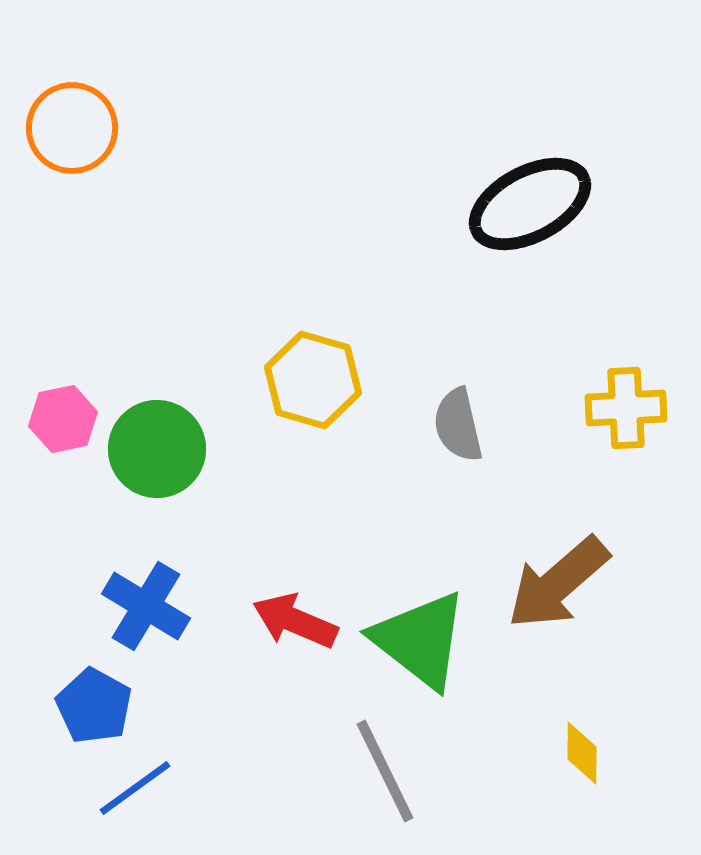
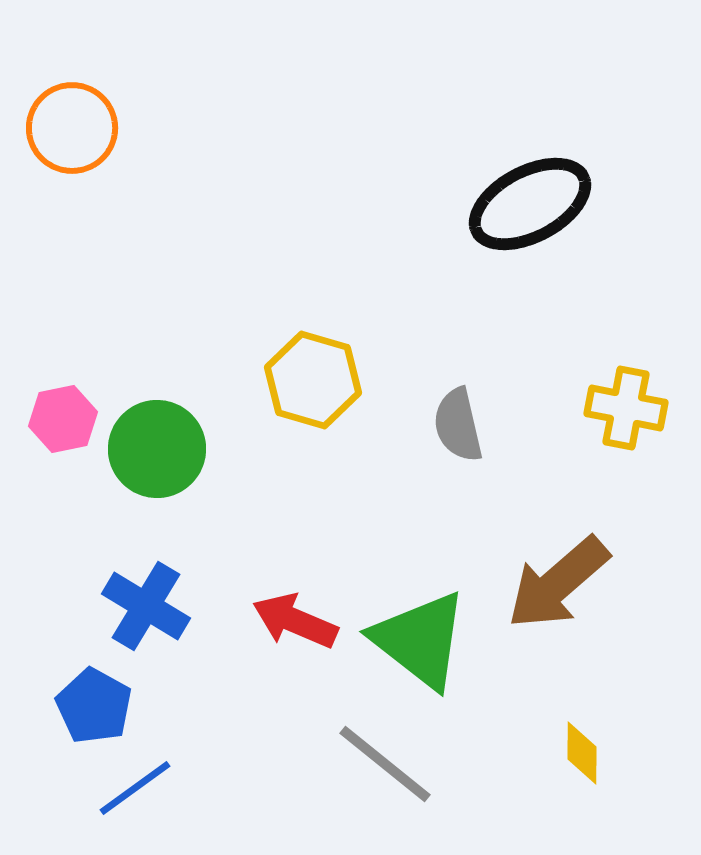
yellow cross: rotated 14 degrees clockwise
gray line: moved 7 px up; rotated 25 degrees counterclockwise
